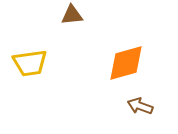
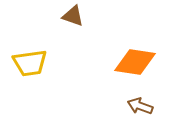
brown triangle: moved 1 px right, 1 px down; rotated 25 degrees clockwise
orange diamond: moved 9 px right, 1 px up; rotated 24 degrees clockwise
